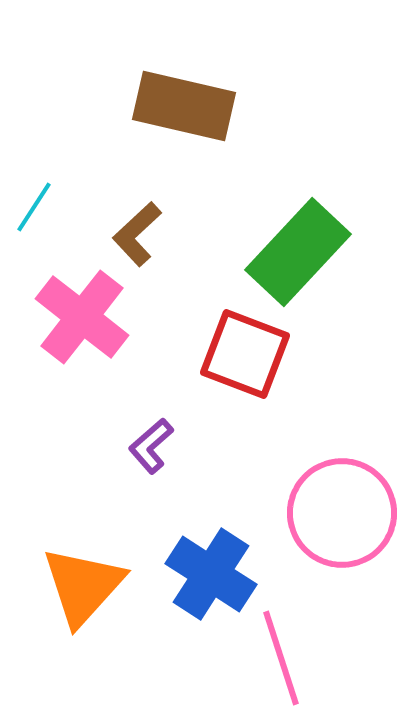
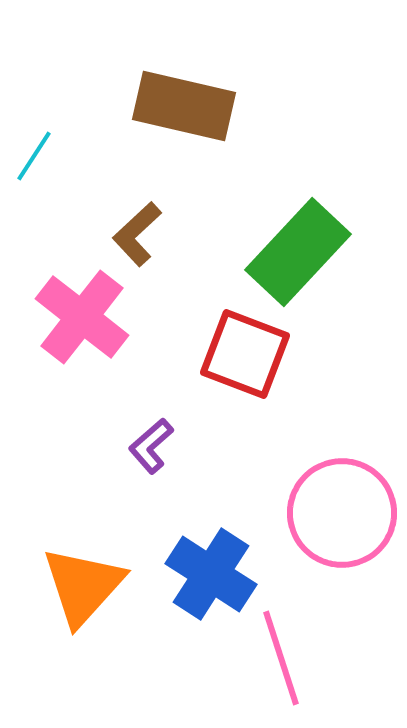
cyan line: moved 51 px up
